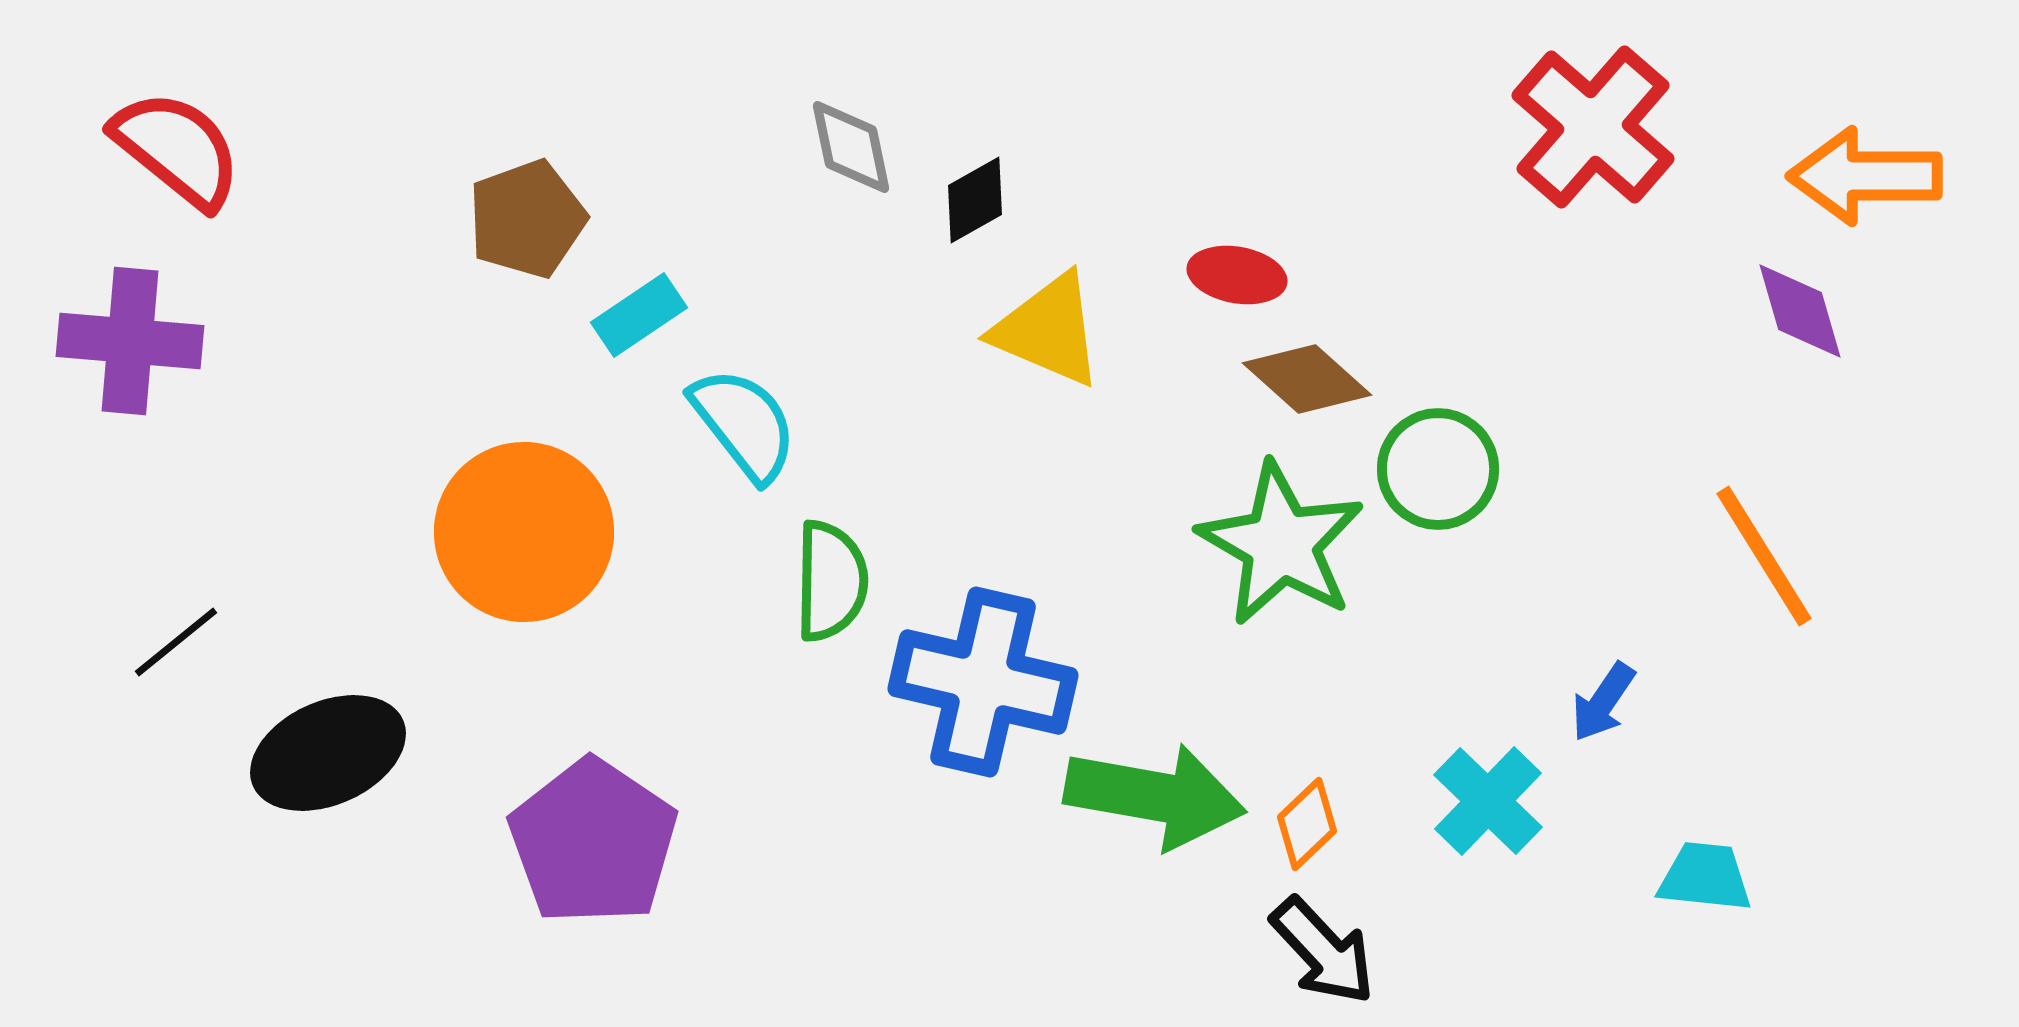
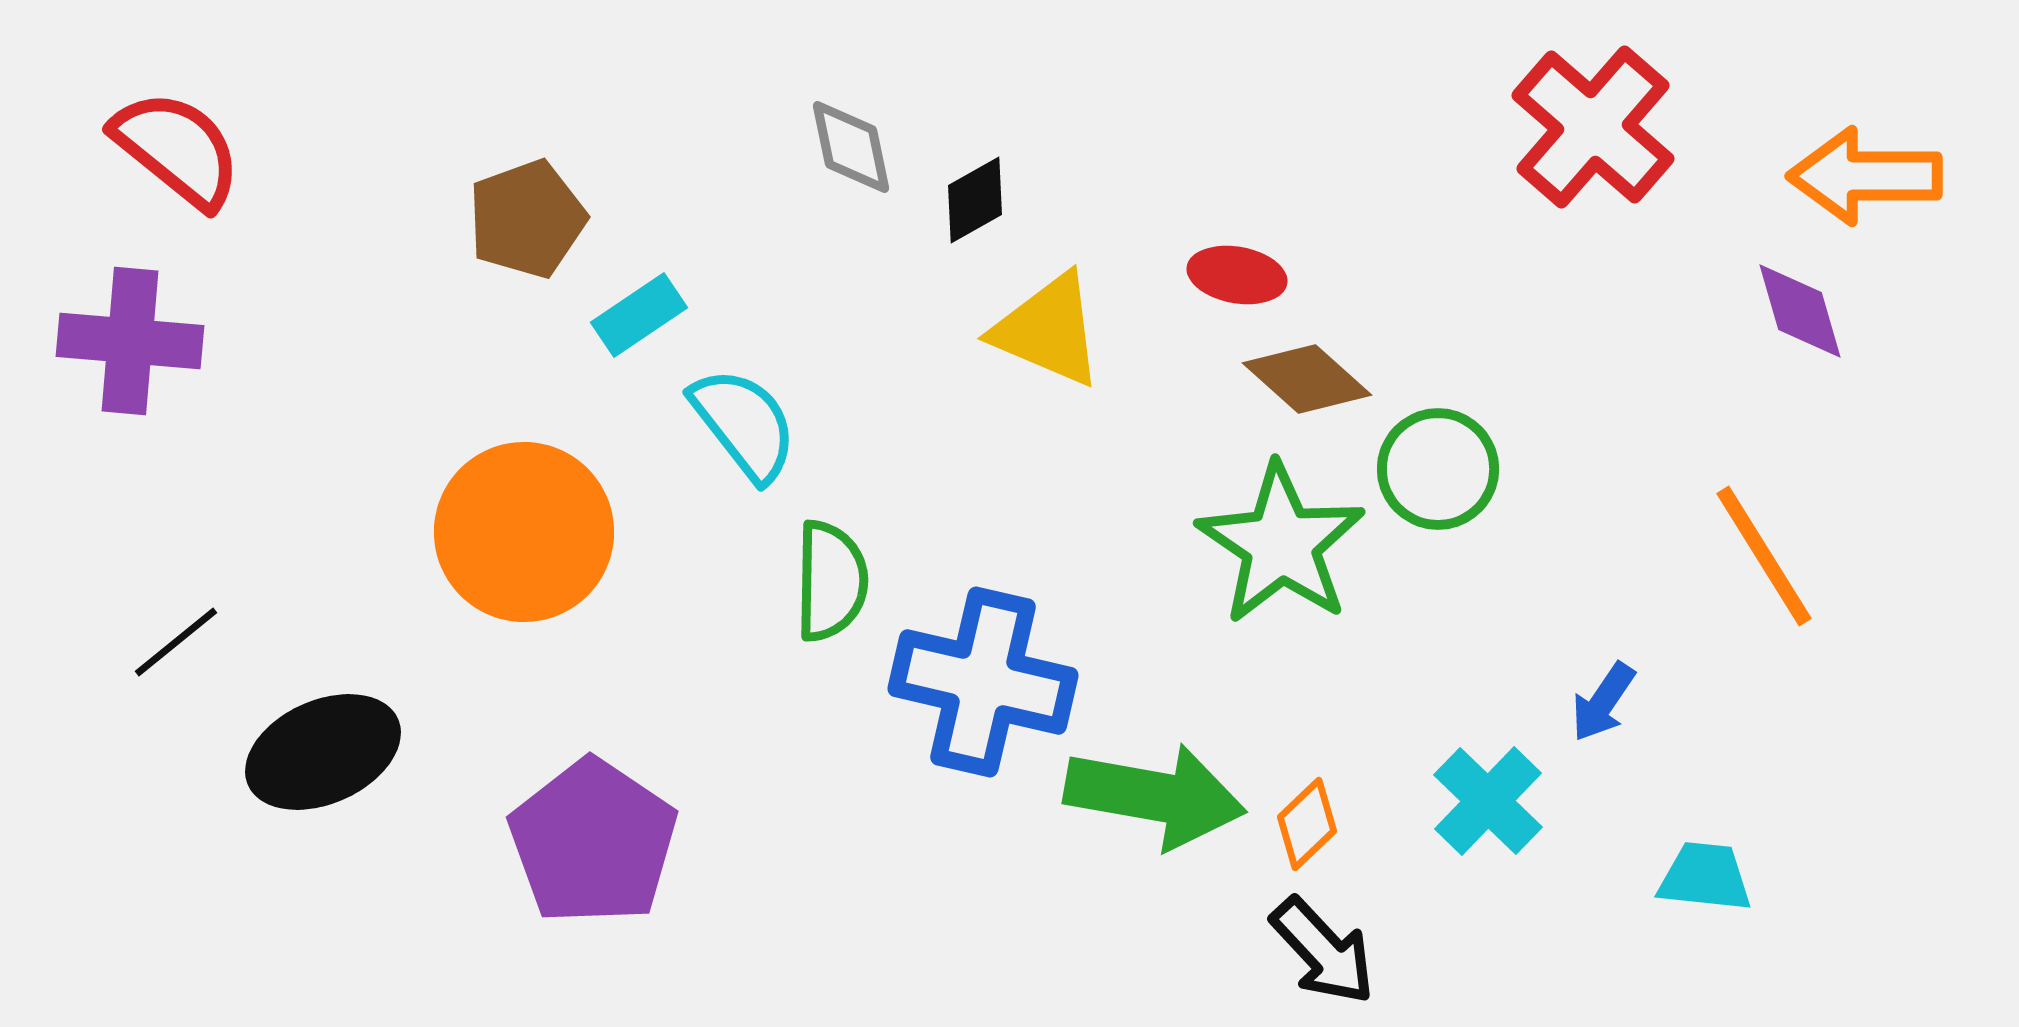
green star: rotated 4 degrees clockwise
black ellipse: moved 5 px left, 1 px up
